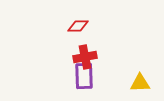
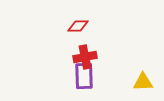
yellow triangle: moved 3 px right, 1 px up
